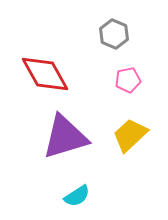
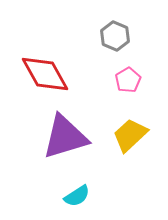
gray hexagon: moved 1 px right, 2 px down
pink pentagon: rotated 20 degrees counterclockwise
